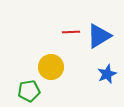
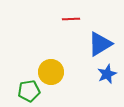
red line: moved 13 px up
blue triangle: moved 1 px right, 8 px down
yellow circle: moved 5 px down
